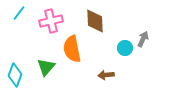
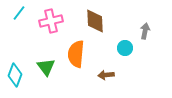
gray arrow: moved 2 px right, 8 px up; rotated 14 degrees counterclockwise
orange semicircle: moved 4 px right, 5 px down; rotated 16 degrees clockwise
green triangle: rotated 18 degrees counterclockwise
